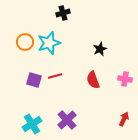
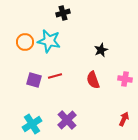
cyan star: moved 2 px up; rotated 30 degrees clockwise
black star: moved 1 px right, 1 px down
